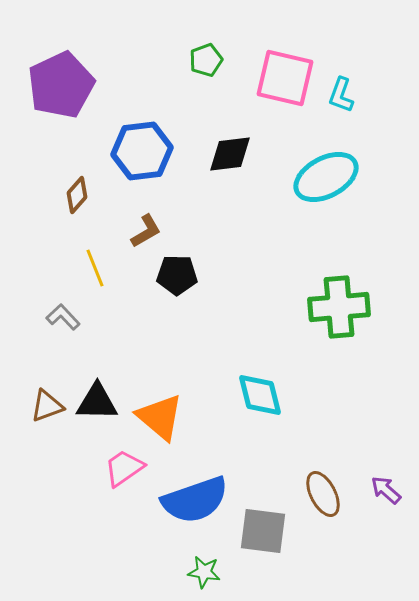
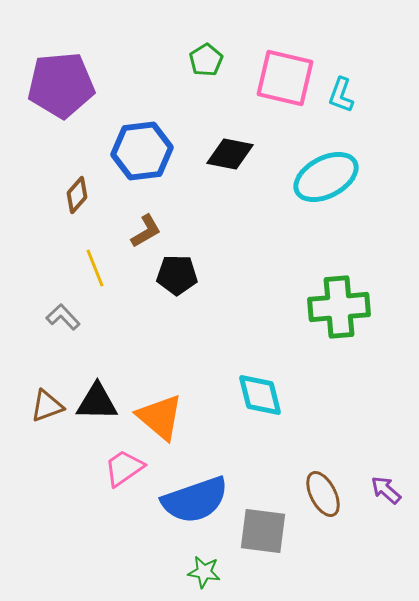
green pentagon: rotated 12 degrees counterclockwise
purple pentagon: rotated 20 degrees clockwise
black diamond: rotated 18 degrees clockwise
